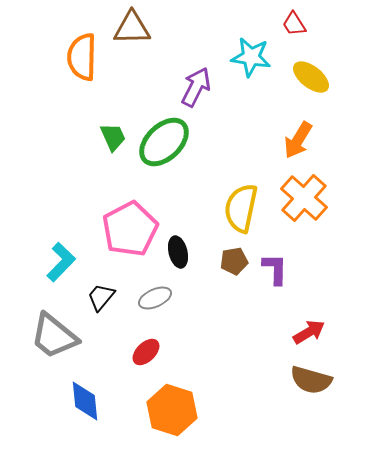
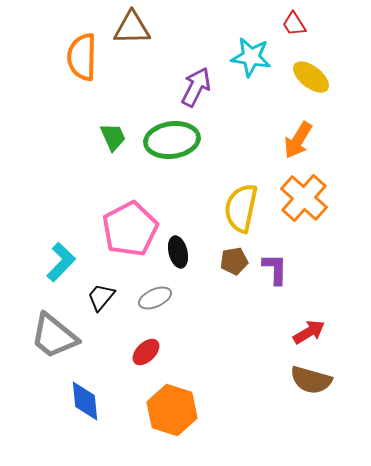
green ellipse: moved 8 px right, 2 px up; rotated 36 degrees clockwise
